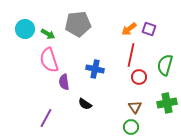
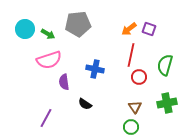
pink semicircle: rotated 90 degrees counterclockwise
